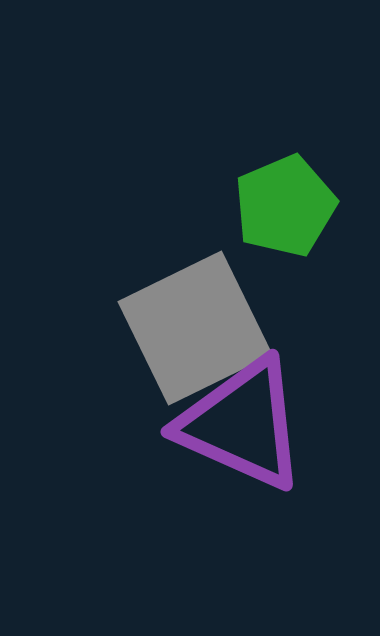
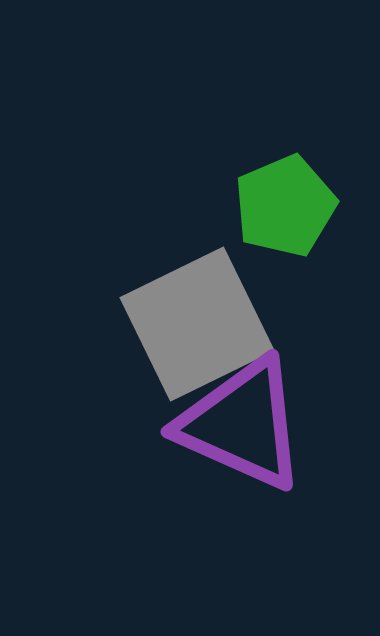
gray square: moved 2 px right, 4 px up
